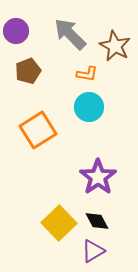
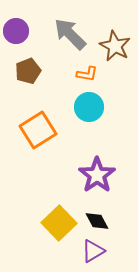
purple star: moved 1 px left, 2 px up
